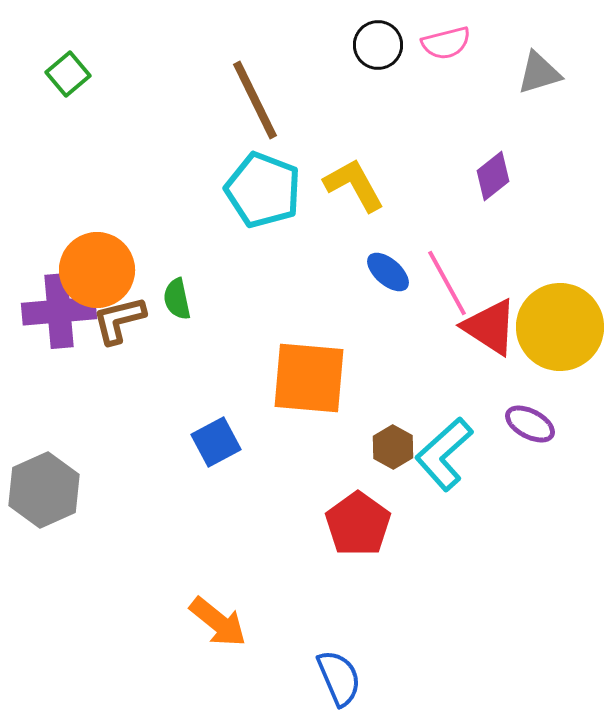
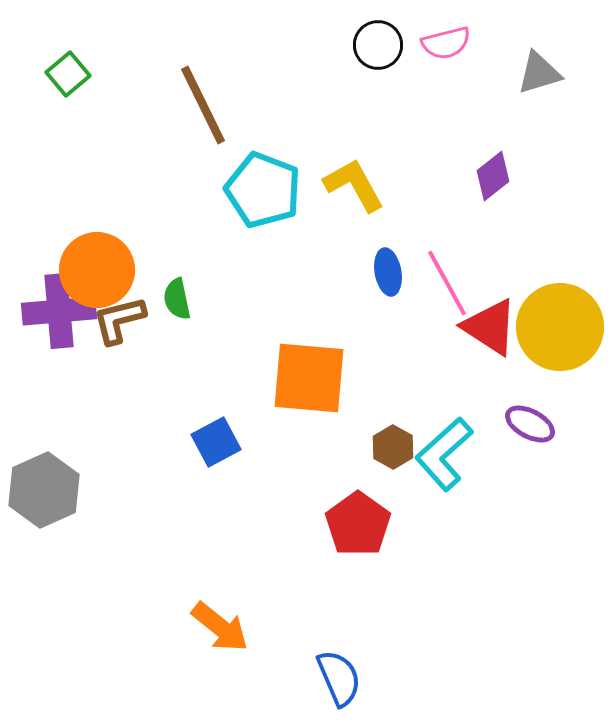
brown line: moved 52 px left, 5 px down
blue ellipse: rotated 39 degrees clockwise
orange arrow: moved 2 px right, 5 px down
